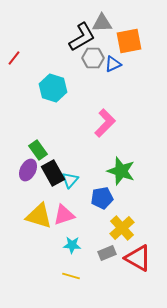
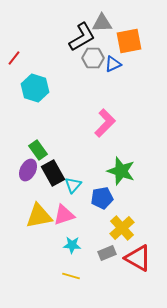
cyan hexagon: moved 18 px left
cyan triangle: moved 3 px right, 5 px down
yellow triangle: rotated 28 degrees counterclockwise
